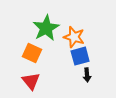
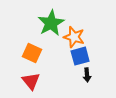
green star: moved 5 px right, 5 px up
